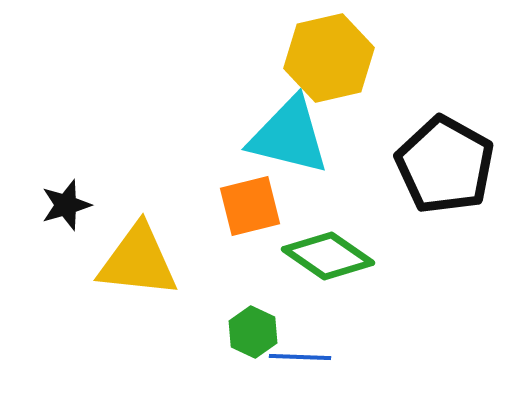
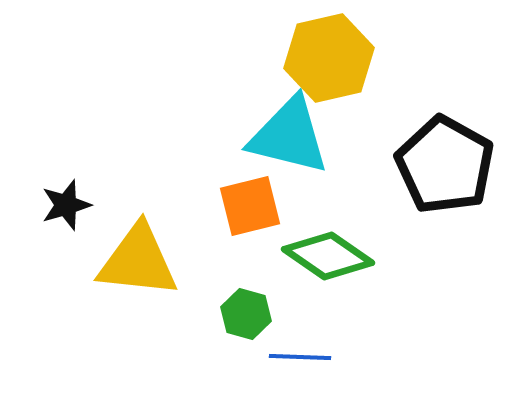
green hexagon: moved 7 px left, 18 px up; rotated 9 degrees counterclockwise
